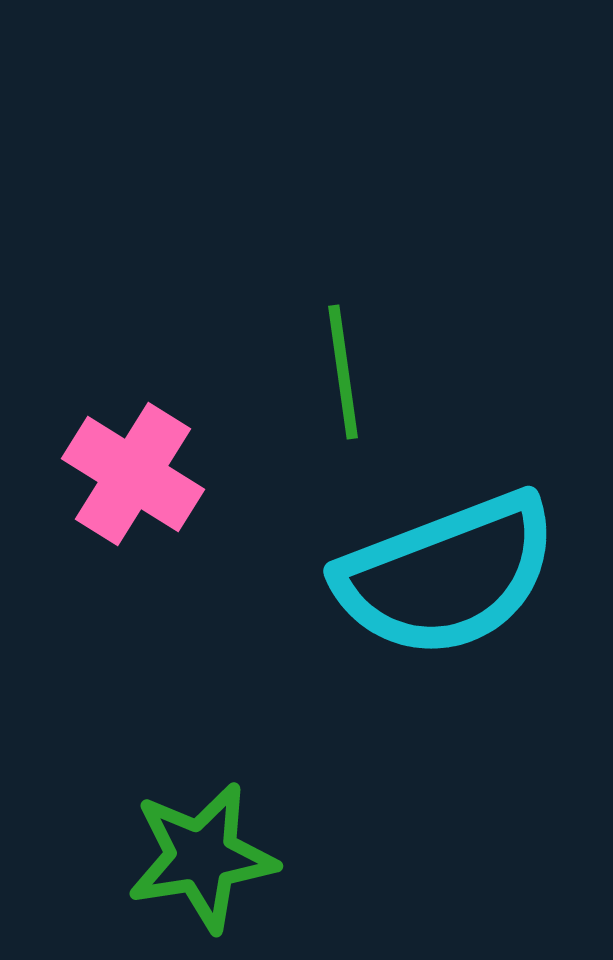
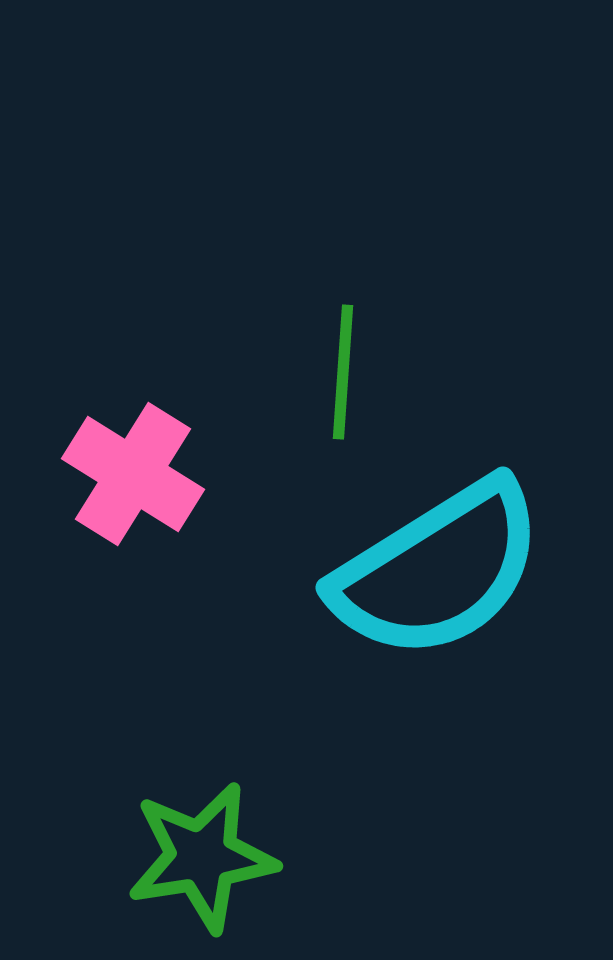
green line: rotated 12 degrees clockwise
cyan semicircle: moved 9 px left, 5 px up; rotated 11 degrees counterclockwise
